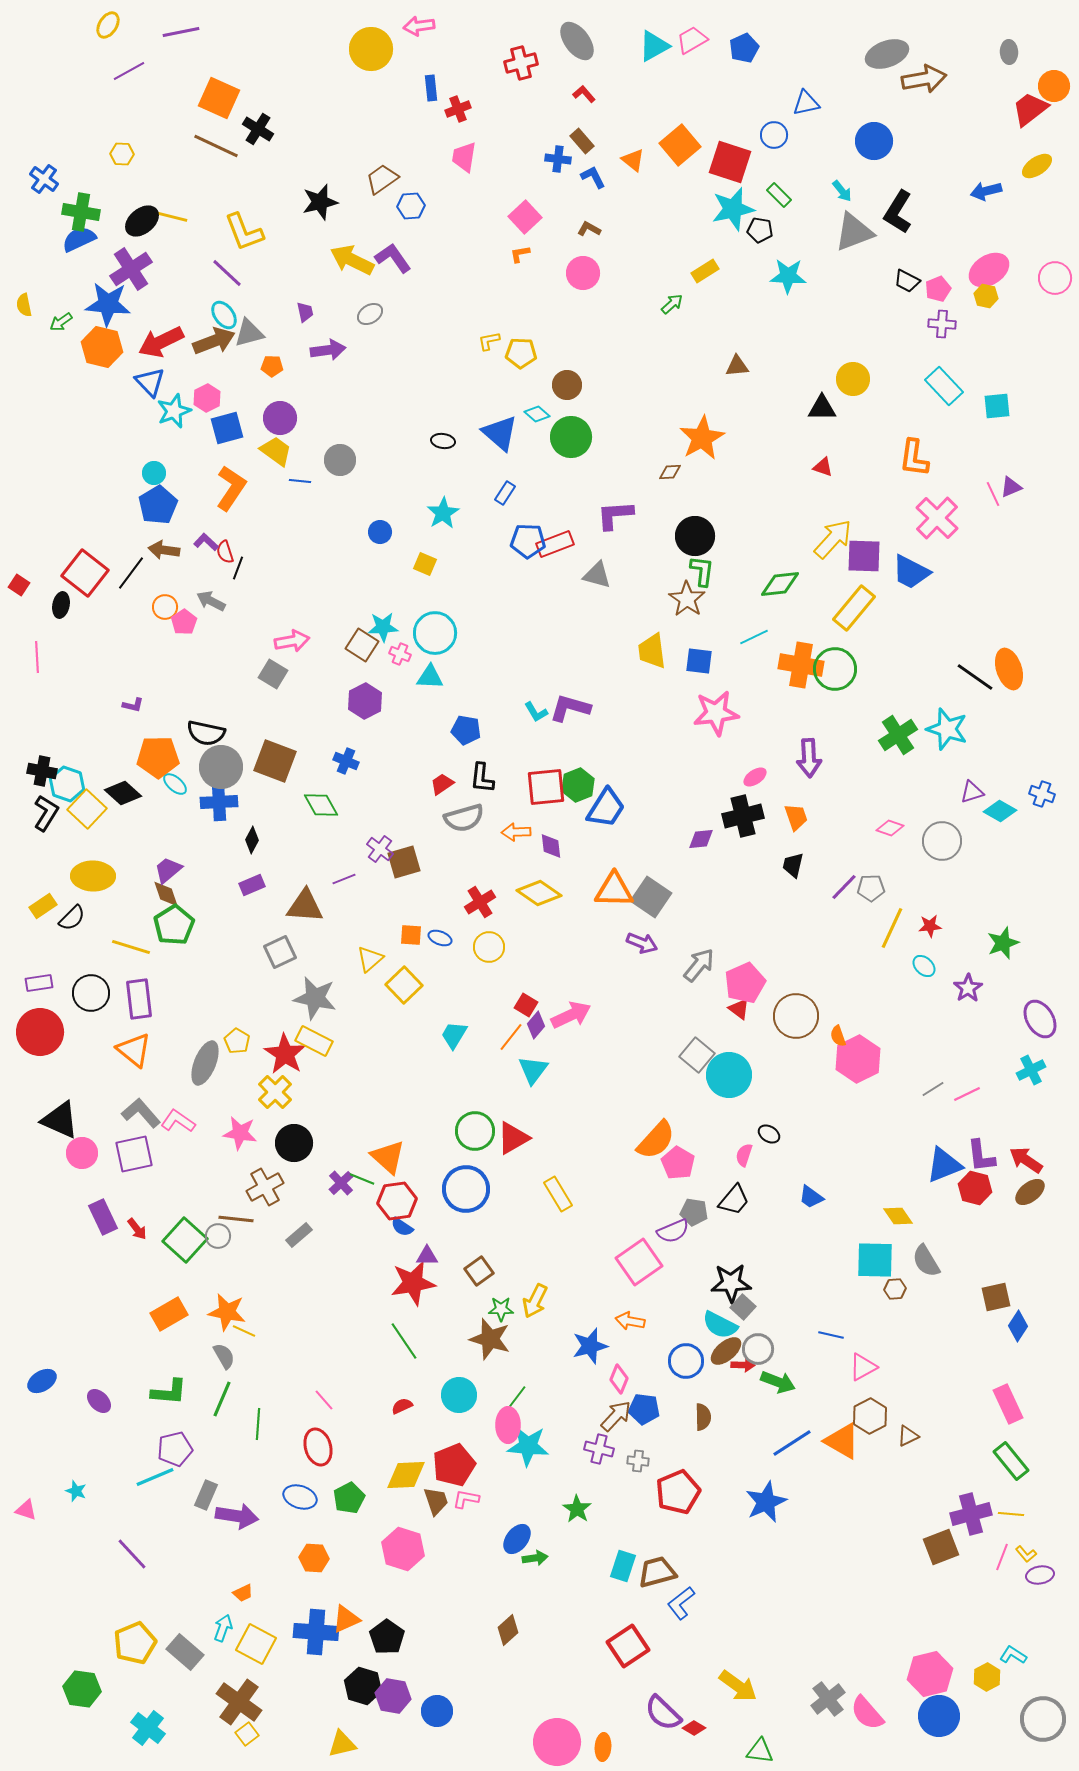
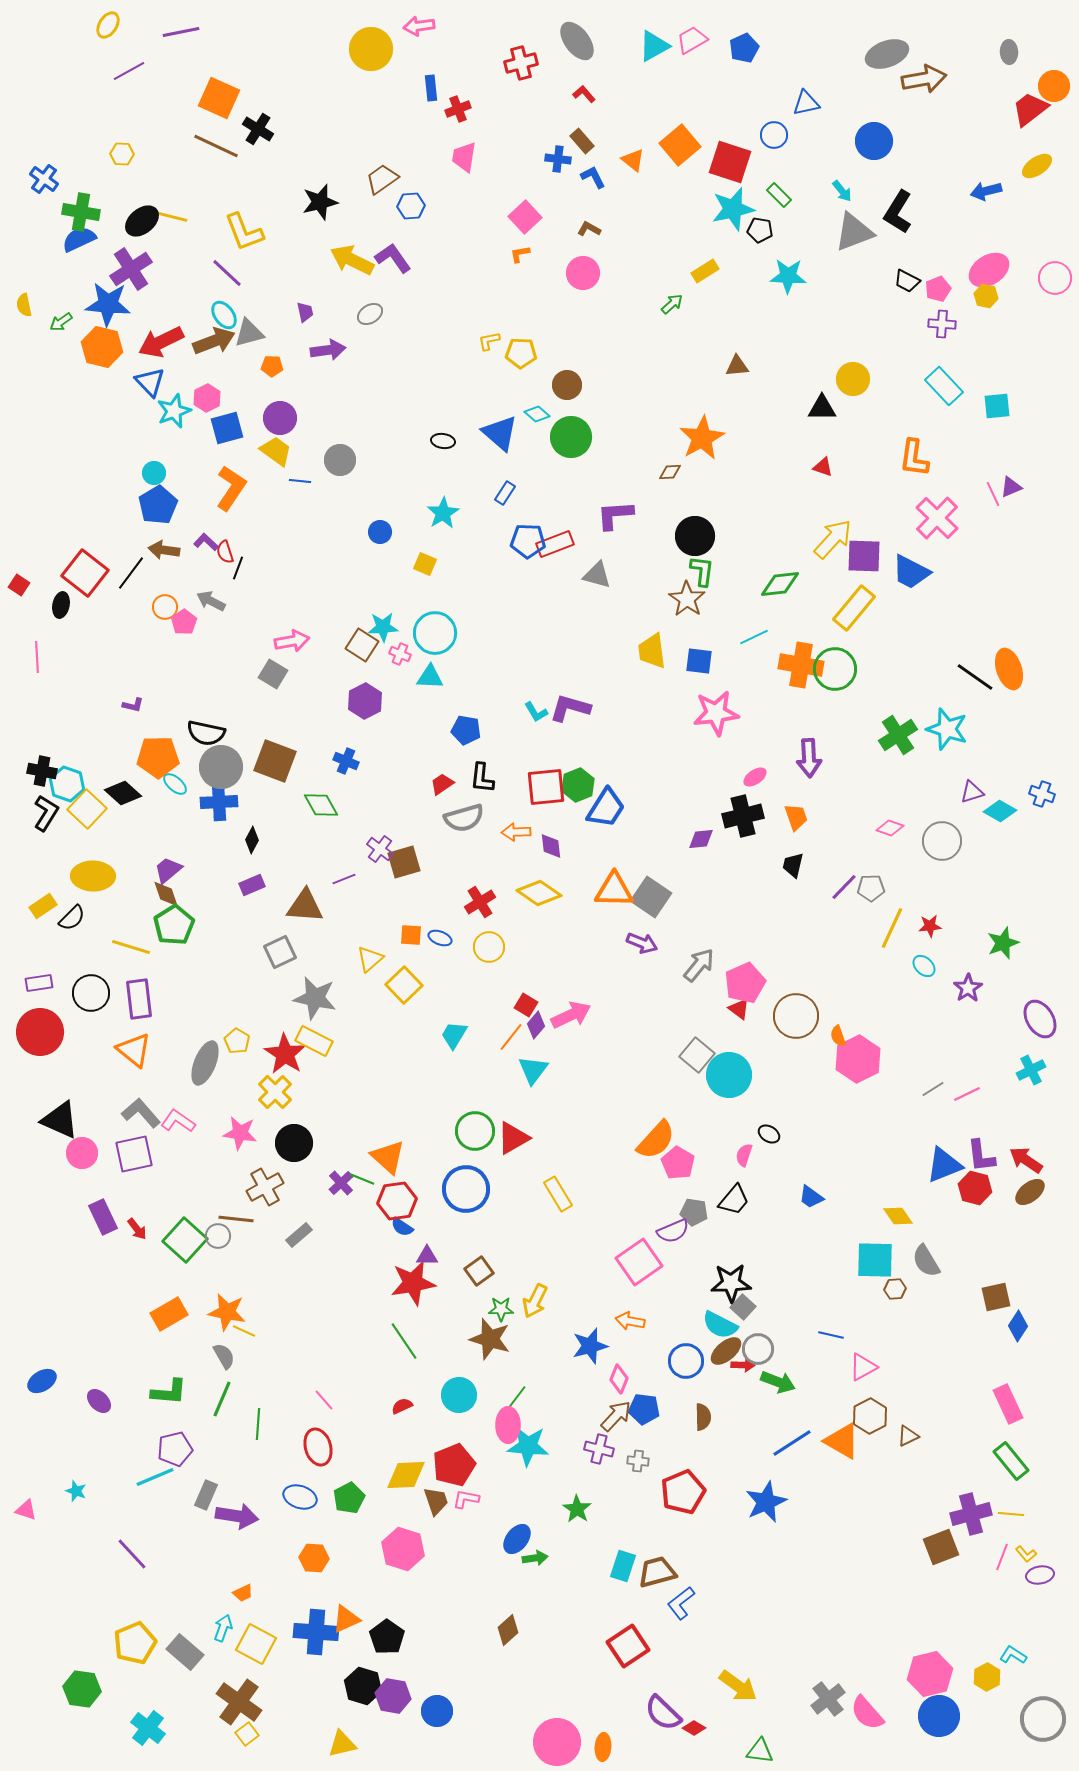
red pentagon at (678, 1492): moved 5 px right
